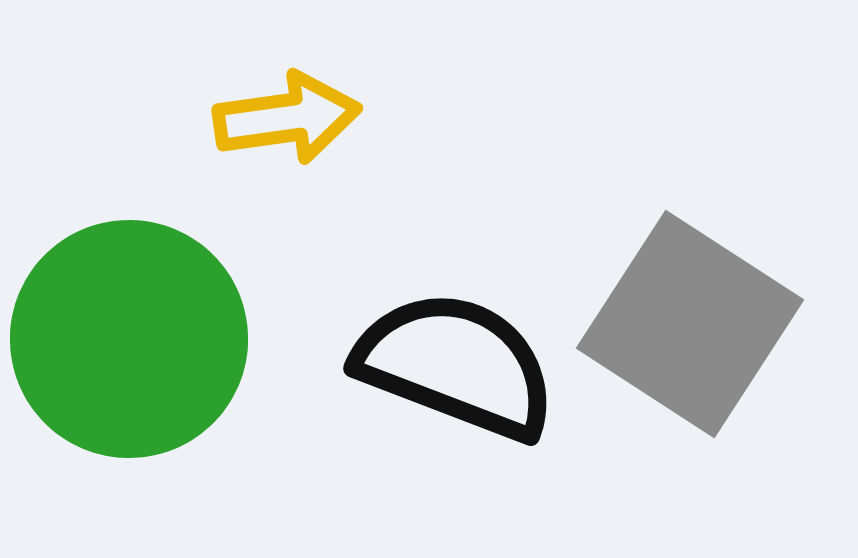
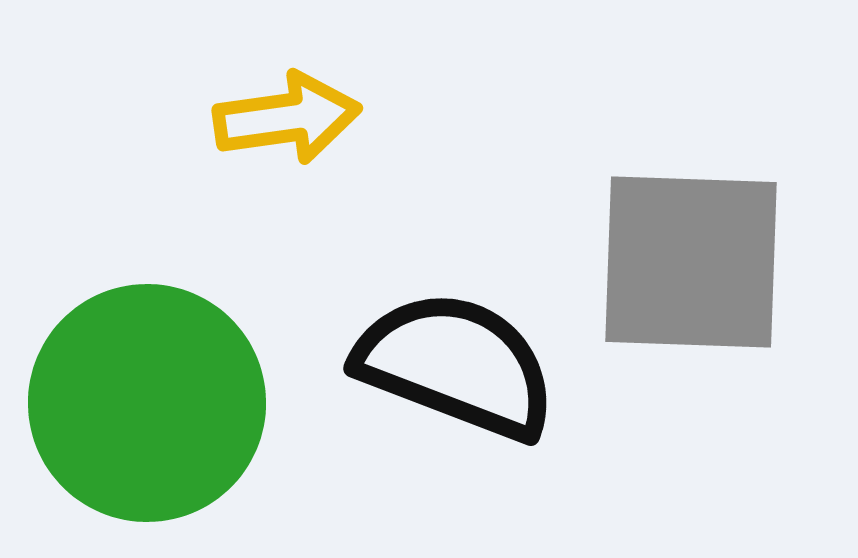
gray square: moved 1 px right, 62 px up; rotated 31 degrees counterclockwise
green circle: moved 18 px right, 64 px down
